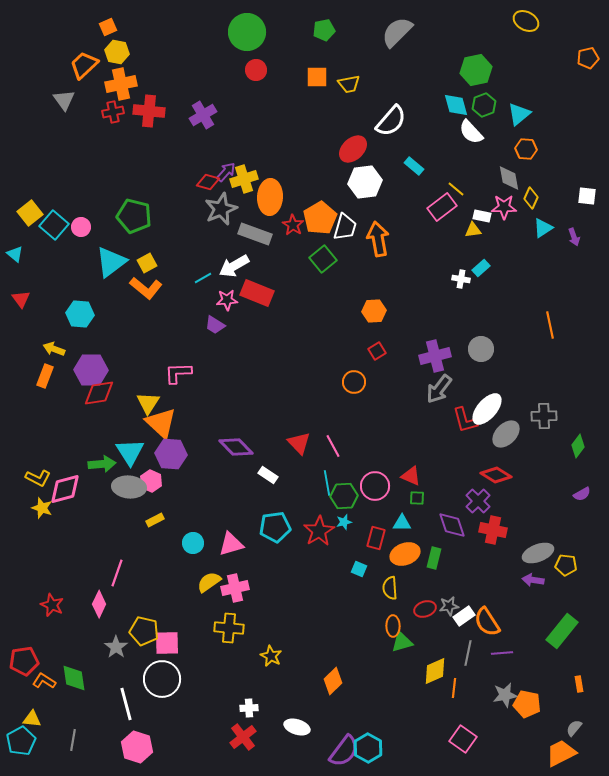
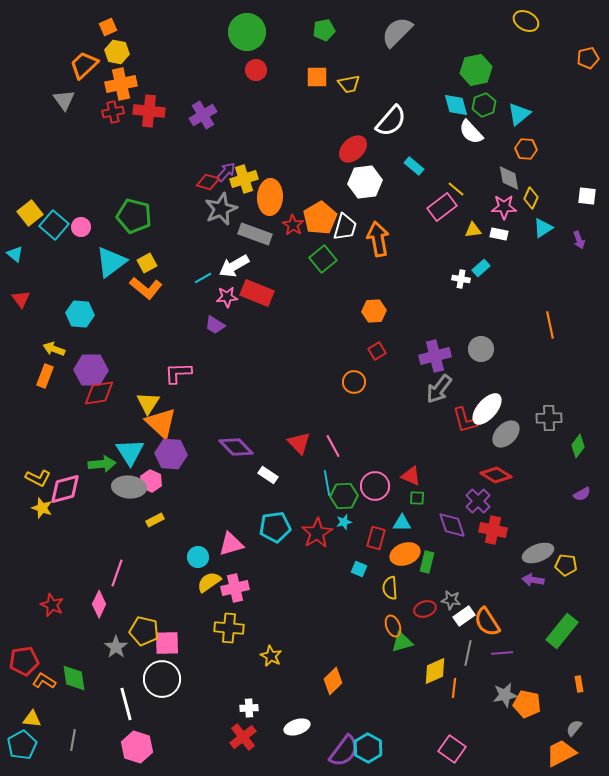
white rectangle at (482, 216): moved 17 px right, 18 px down
purple arrow at (574, 237): moved 5 px right, 3 px down
pink star at (227, 300): moved 3 px up
gray cross at (544, 416): moved 5 px right, 2 px down
red star at (319, 531): moved 2 px left, 2 px down
cyan circle at (193, 543): moved 5 px right, 14 px down
green rectangle at (434, 558): moved 7 px left, 4 px down
gray star at (449, 606): moved 2 px right, 6 px up; rotated 18 degrees clockwise
orange ellipse at (393, 626): rotated 20 degrees counterclockwise
white ellipse at (297, 727): rotated 35 degrees counterclockwise
pink square at (463, 739): moved 11 px left, 10 px down
cyan pentagon at (21, 741): moved 1 px right, 4 px down
